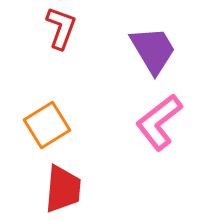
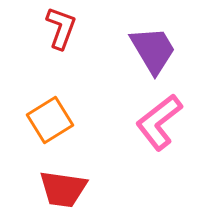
orange square: moved 3 px right, 5 px up
red trapezoid: rotated 93 degrees clockwise
